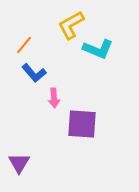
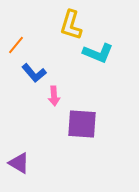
yellow L-shape: rotated 44 degrees counterclockwise
orange line: moved 8 px left
cyan L-shape: moved 4 px down
pink arrow: moved 2 px up
purple triangle: rotated 30 degrees counterclockwise
